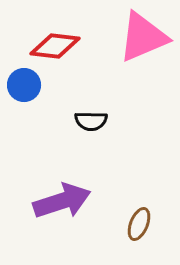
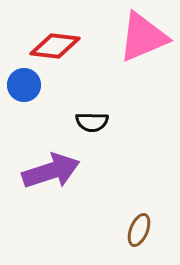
black semicircle: moved 1 px right, 1 px down
purple arrow: moved 11 px left, 30 px up
brown ellipse: moved 6 px down
